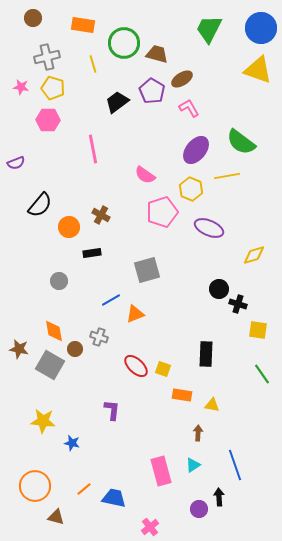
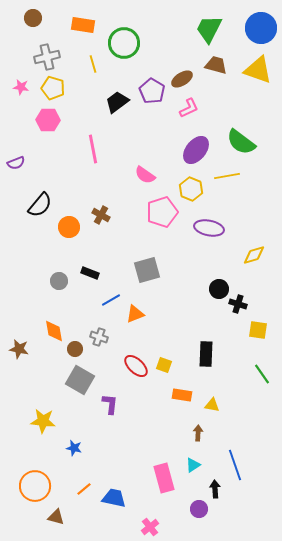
brown trapezoid at (157, 54): moved 59 px right, 11 px down
pink L-shape at (189, 108): rotated 95 degrees clockwise
purple ellipse at (209, 228): rotated 12 degrees counterclockwise
black rectangle at (92, 253): moved 2 px left, 20 px down; rotated 30 degrees clockwise
gray square at (50, 365): moved 30 px right, 15 px down
yellow square at (163, 369): moved 1 px right, 4 px up
purple L-shape at (112, 410): moved 2 px left, 6 px up
blue star at (72, 443): moved 2 px right, 5 px down
pink rectangle at (161, 471): moved 3 px right, 7 px down
black arrow at (219, 497): moved 4 px left, 8 px up
